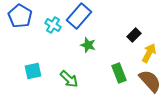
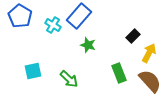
black rectangle: moved 1 px left, 1 px down
